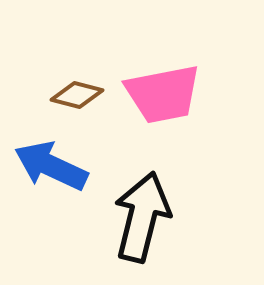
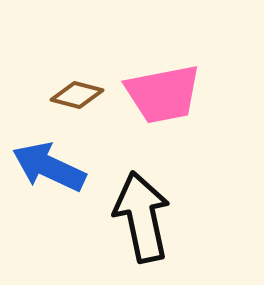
blue arrow: moved 2 px left, 1 px down
black arrow: rotated 26 degrees counterclockwise
